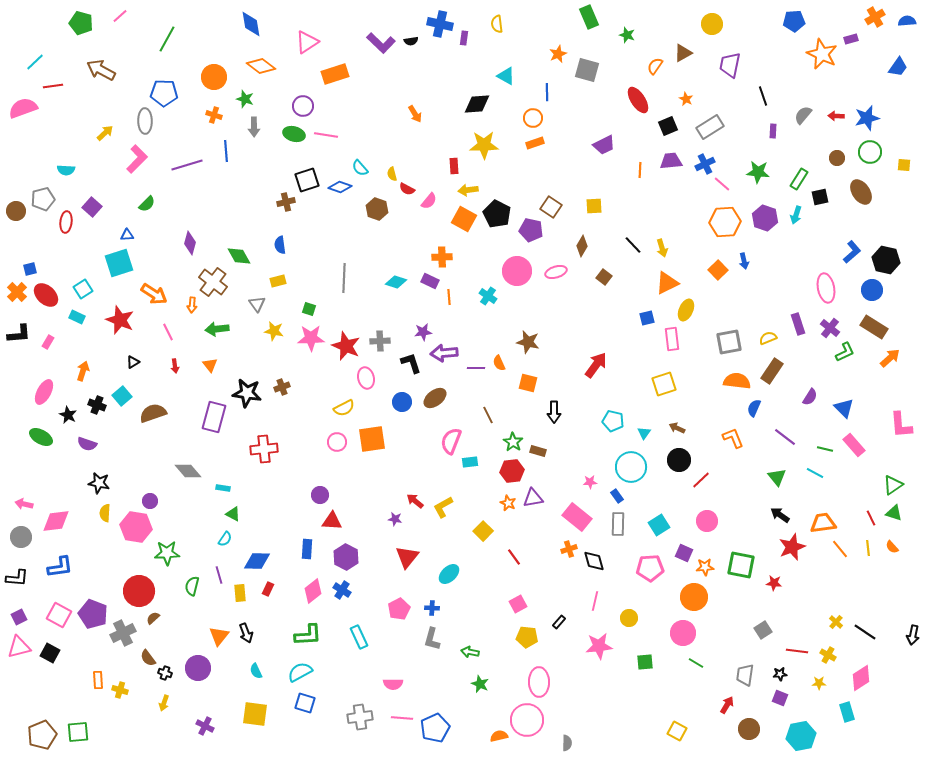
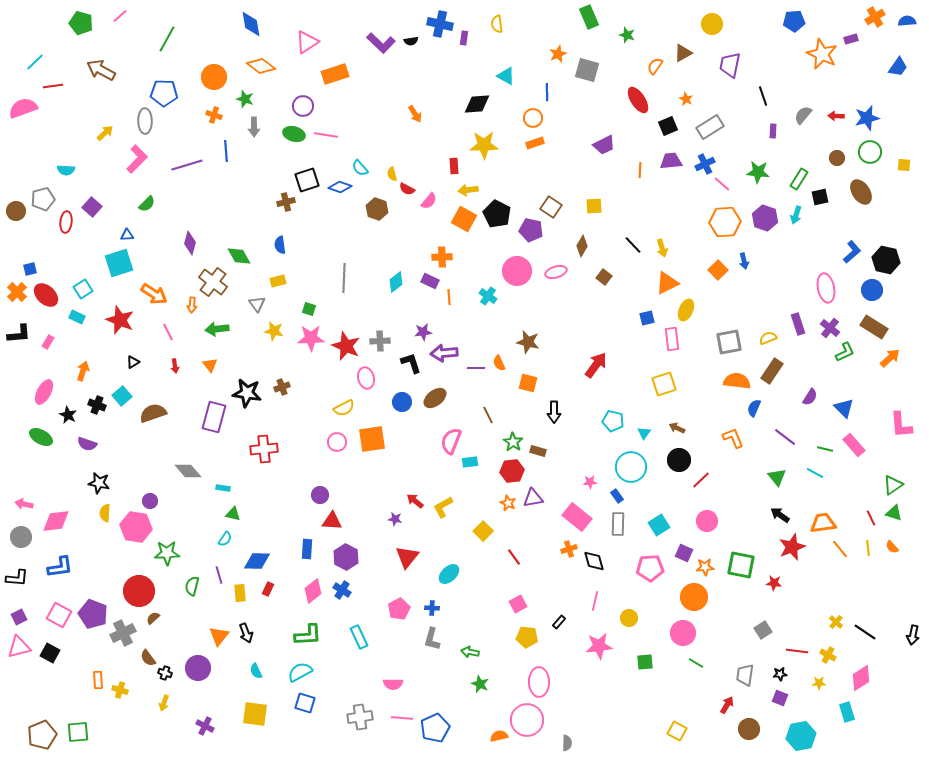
cyan diamond at (396, 282): rotated 55 degrees counterclockwise
green triangle at (233, 514): rotated 14 degrees counterclockwise
